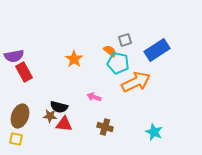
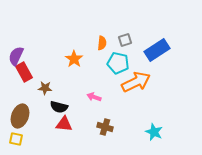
orange semicircle: moved 8 px left, 8 px up; rotated 56 degrees clockwise
purple semicircle: moved 2 px right; rotated 126 degrees clockwise
brown star: moved 5 px left, 28 px up
